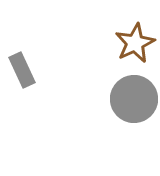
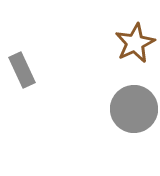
gray circle: moved 10 px down
